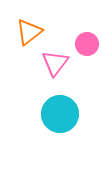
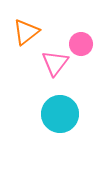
orange triangle: moved 3 px left
pink circle: moved 6 px left
